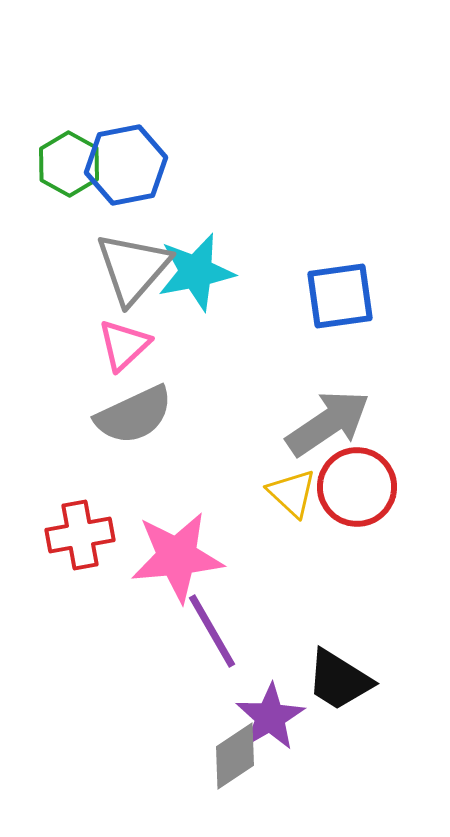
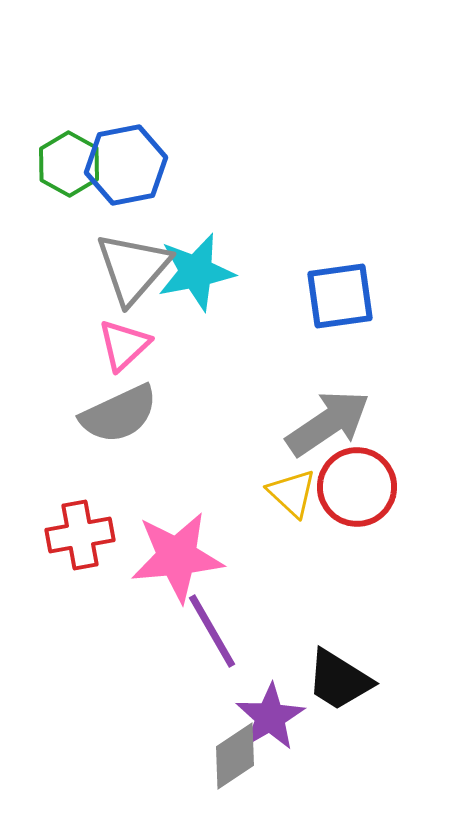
gray semicircle: moved 15 px left, 1 px up
